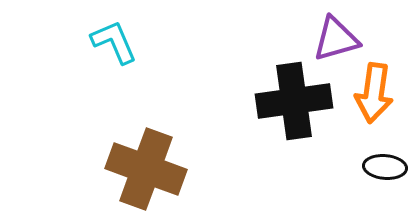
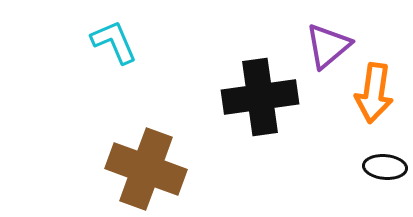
purple triangle: moved 8 px left, 7 px down; rotated 24 degrees counterclockwise
black cross: moved 34 px left, 4 px up
